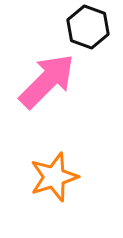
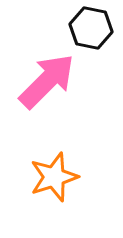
black hexagon: moved 3 px right, 1 px down; rotated 9 degrees counterclockwise
